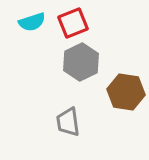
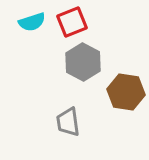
red square: moved 1 px left, 1 px up
gray hexagon: moved 2 px right; rotated 6 degrees counterclockwise
